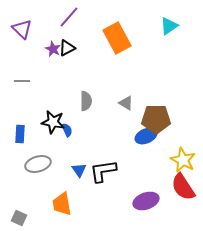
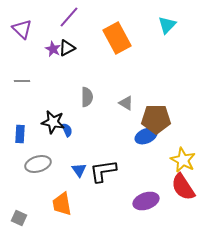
cyan triangle: moved 2 px left, 1 px up; rotated 12 degrees counterclockwise
gray semicircle: moved 1 px right, 4 px up
